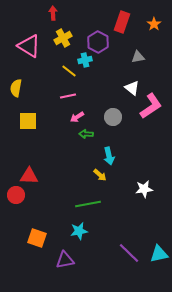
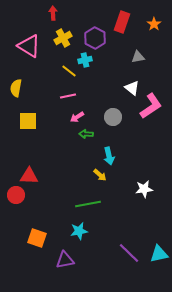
purple hexagon: moved 3 px left, 4 px up
